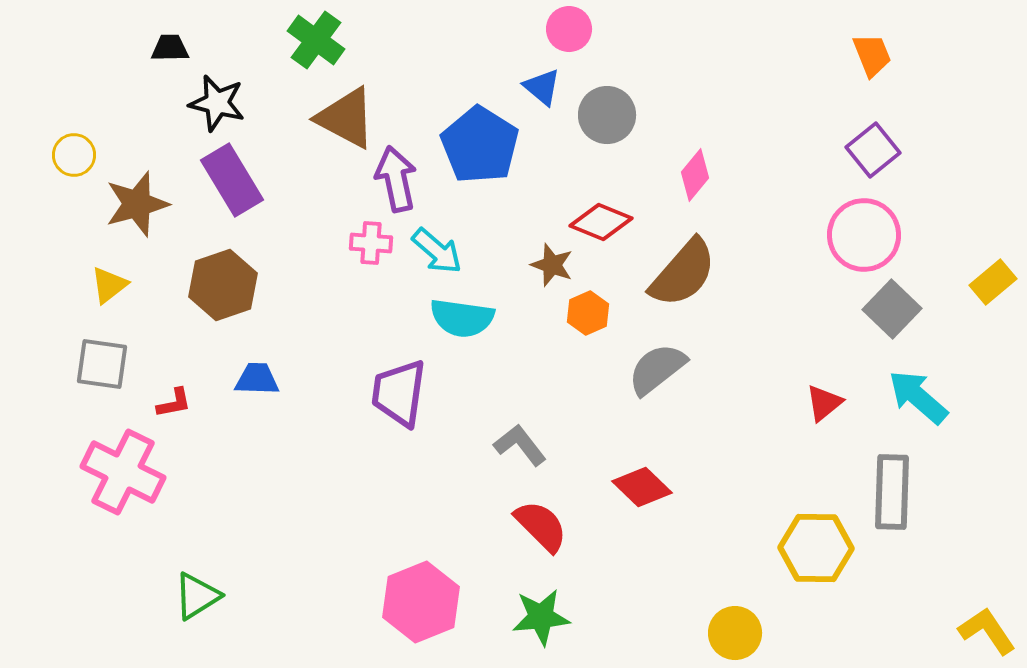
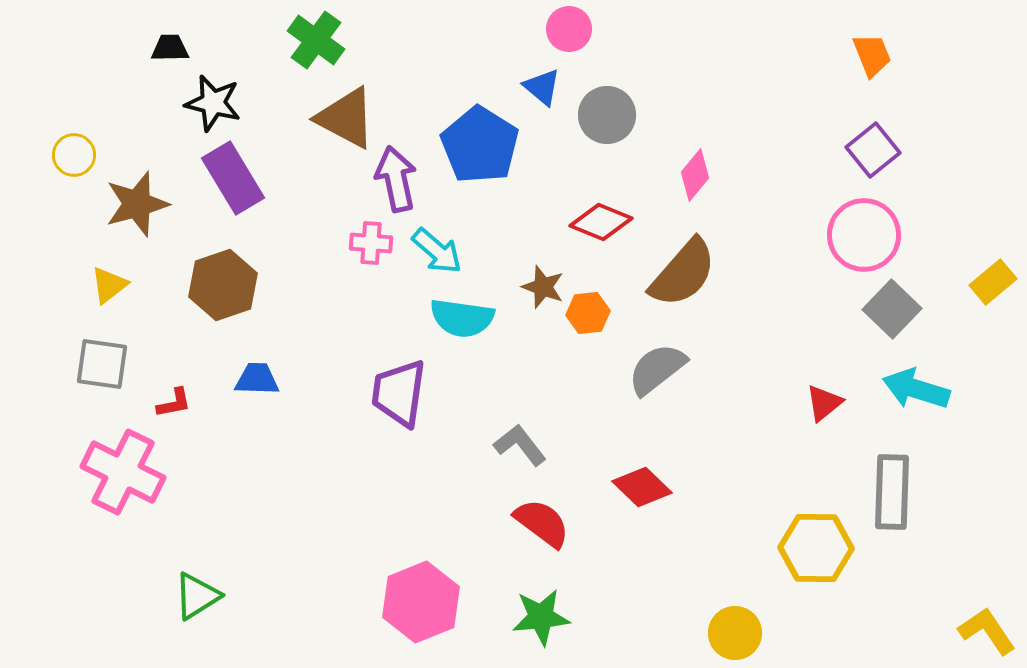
black star at (217, 103): moved 4 px left
purple rectangle at (232, 180): moved 1 px right, 2 px up
brown star at (552, 265): moved 9 px left, 22 px down
orange hexagon at (588, 313): rotated 18 degrees clockwise
cyan arrow at (918, 397): moved 2 px left, 8 px up; rotated 24 degrees counterclockwise
red semicircle at (541, 526): moved 1 px right, 3 px up; rotated 8 degrees counterclockwise
